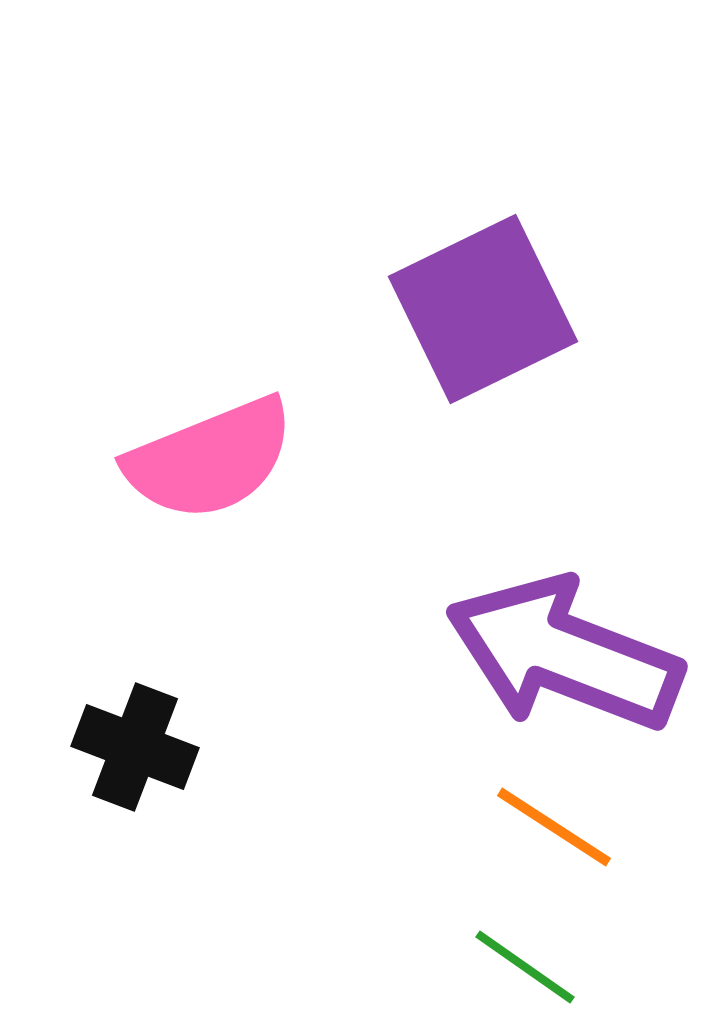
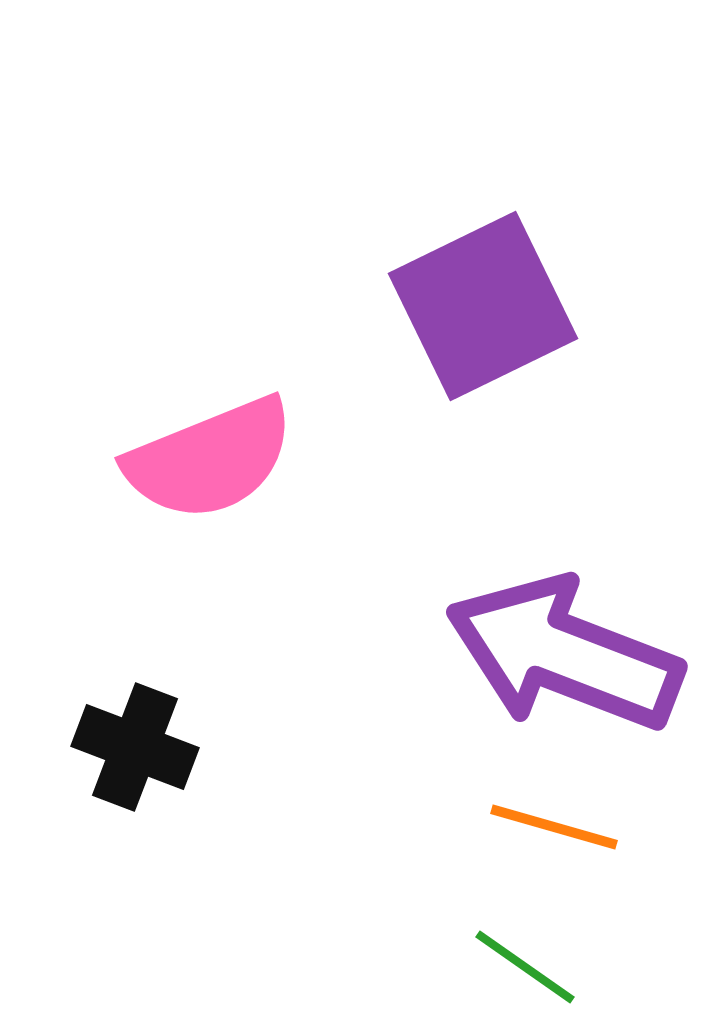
purple square: moved 3 px up
orange line: rotated 17 degrees counterclockwise
